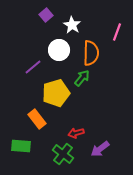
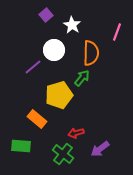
white circle: moved 5 px left
yellow pentagon: moved 3 px right, 2 px down
orange rectangle: rotated 12 degrees counterclockwise
